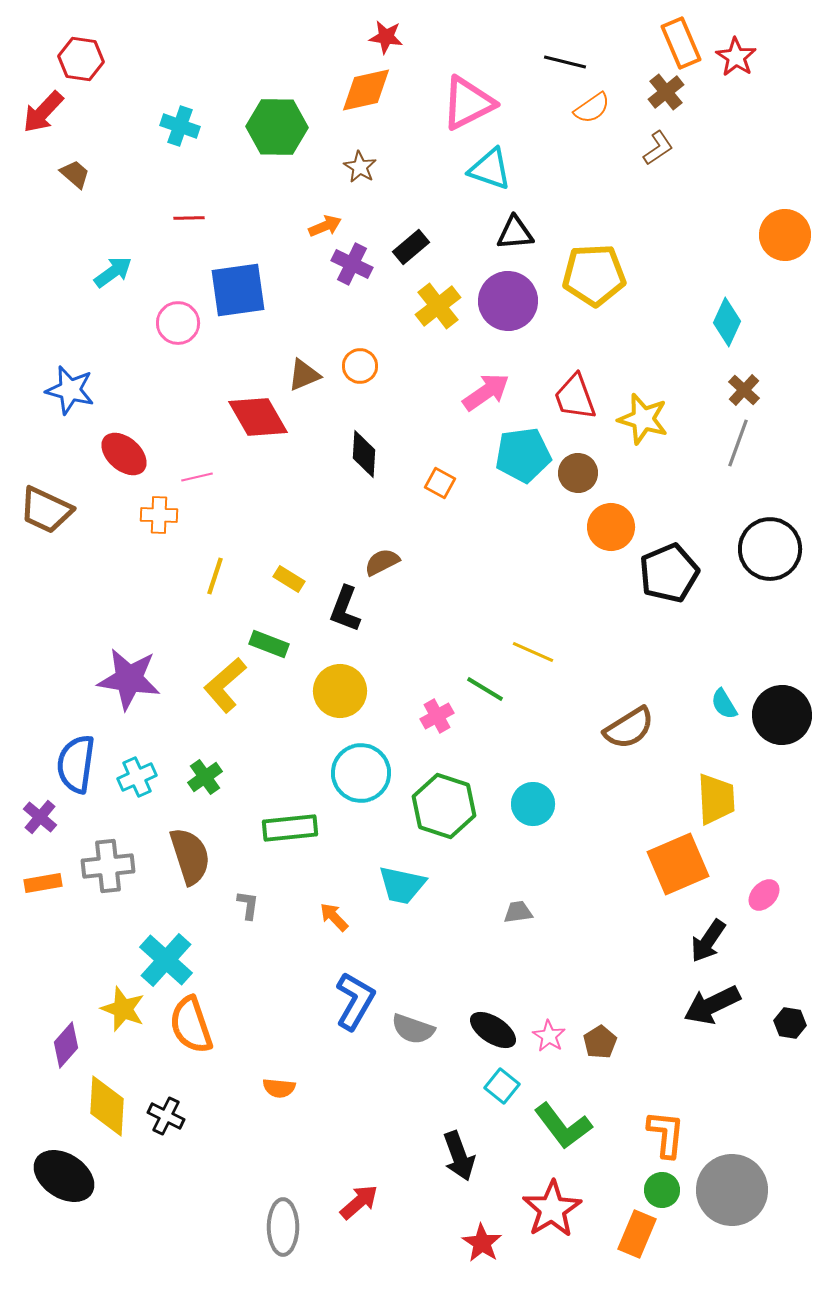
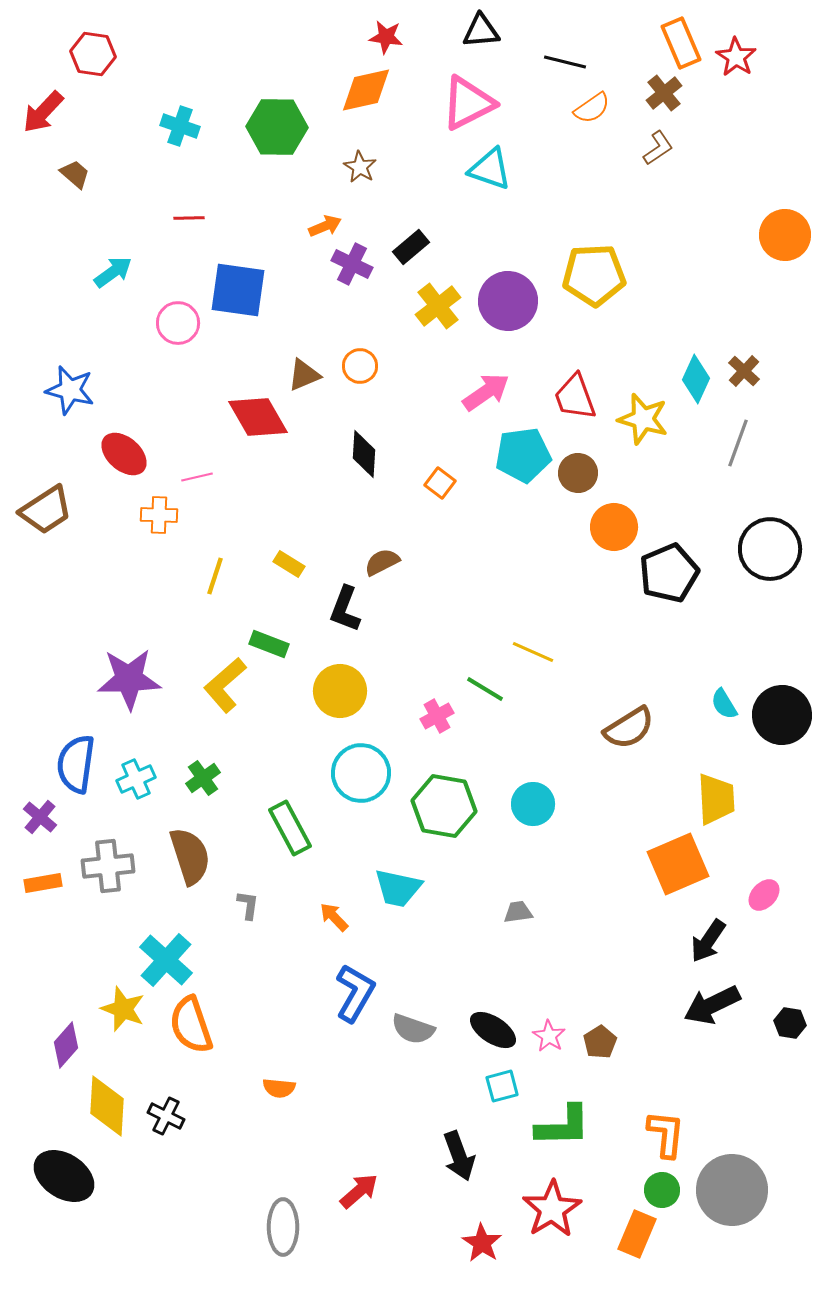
red hexagon at (81, 59): moved 12 px right, 5 px up
brown cross at (666, 92): moved 2 px left, 1 px down
black triangle at (515, 233): moved 34 px left, 202 px up
blue square at (238, 290): rotated 16 degrees clockwise
cyan diamond at (727, 322): moved 31 px left, 57 px down
brown cross at (744, 390): moved 19 px up
orange square at (440, 483): rotated 8 degrees clockwise
brown trapezoid at (46, 510): rotated 58 degrees counterclockwise
orange circle at (611, 527): moved 3 px right
yellow rectangle at (289, 579): moved 15 px up
purple star at (129, 679): rotated 10 degrees counterclockwise
cyan cross at (137, 777): moved 1 px left, 2 px down
green cross at (205, 777): moved 2 px left, 1 px down
green hexagon at (444, 806): rotated 8 degrees counterclockwise
green rectangle at (290, 828): rotated 68 degrees clockwise
cyan trapezoid at (402, 885): moved 4 px left, 3 px down
blue L-shape at (355, 1001): moved 8 px up
cyan square at (502, 1086): rotated 36 degrees clockwise
green L-shape at (563, 1126): rotated 54 degrees counterclockwise
red arrow at (359, 1202): moved 11 px up
